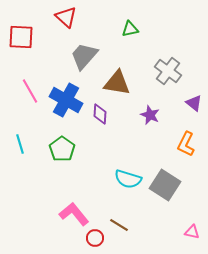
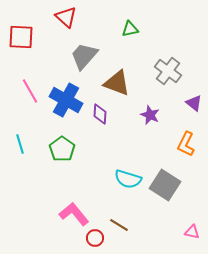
brown triangle: rotated 12 degrees clockwise
